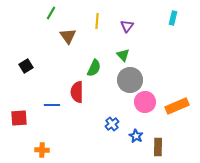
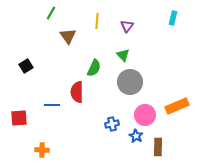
gray circle: moved 2 px down
pink circle: moved 13 px down
blue cross: rotated 24 degrees clockwise
